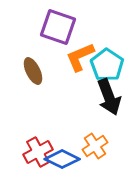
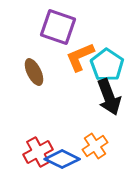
brown ellipse: moved 1 px right, 1 px down
